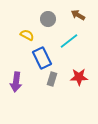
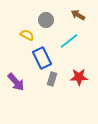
gray circle: moved 2 px left, 1 px down
purple arrow: rotated 48 degrees counterclockwise
